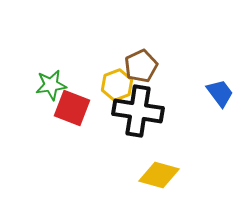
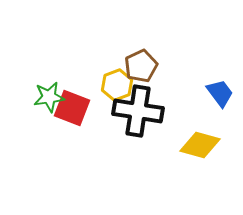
green star: moved 2 px left, 12 px down
yellow diamond: moved 41 px right, 30 px up
